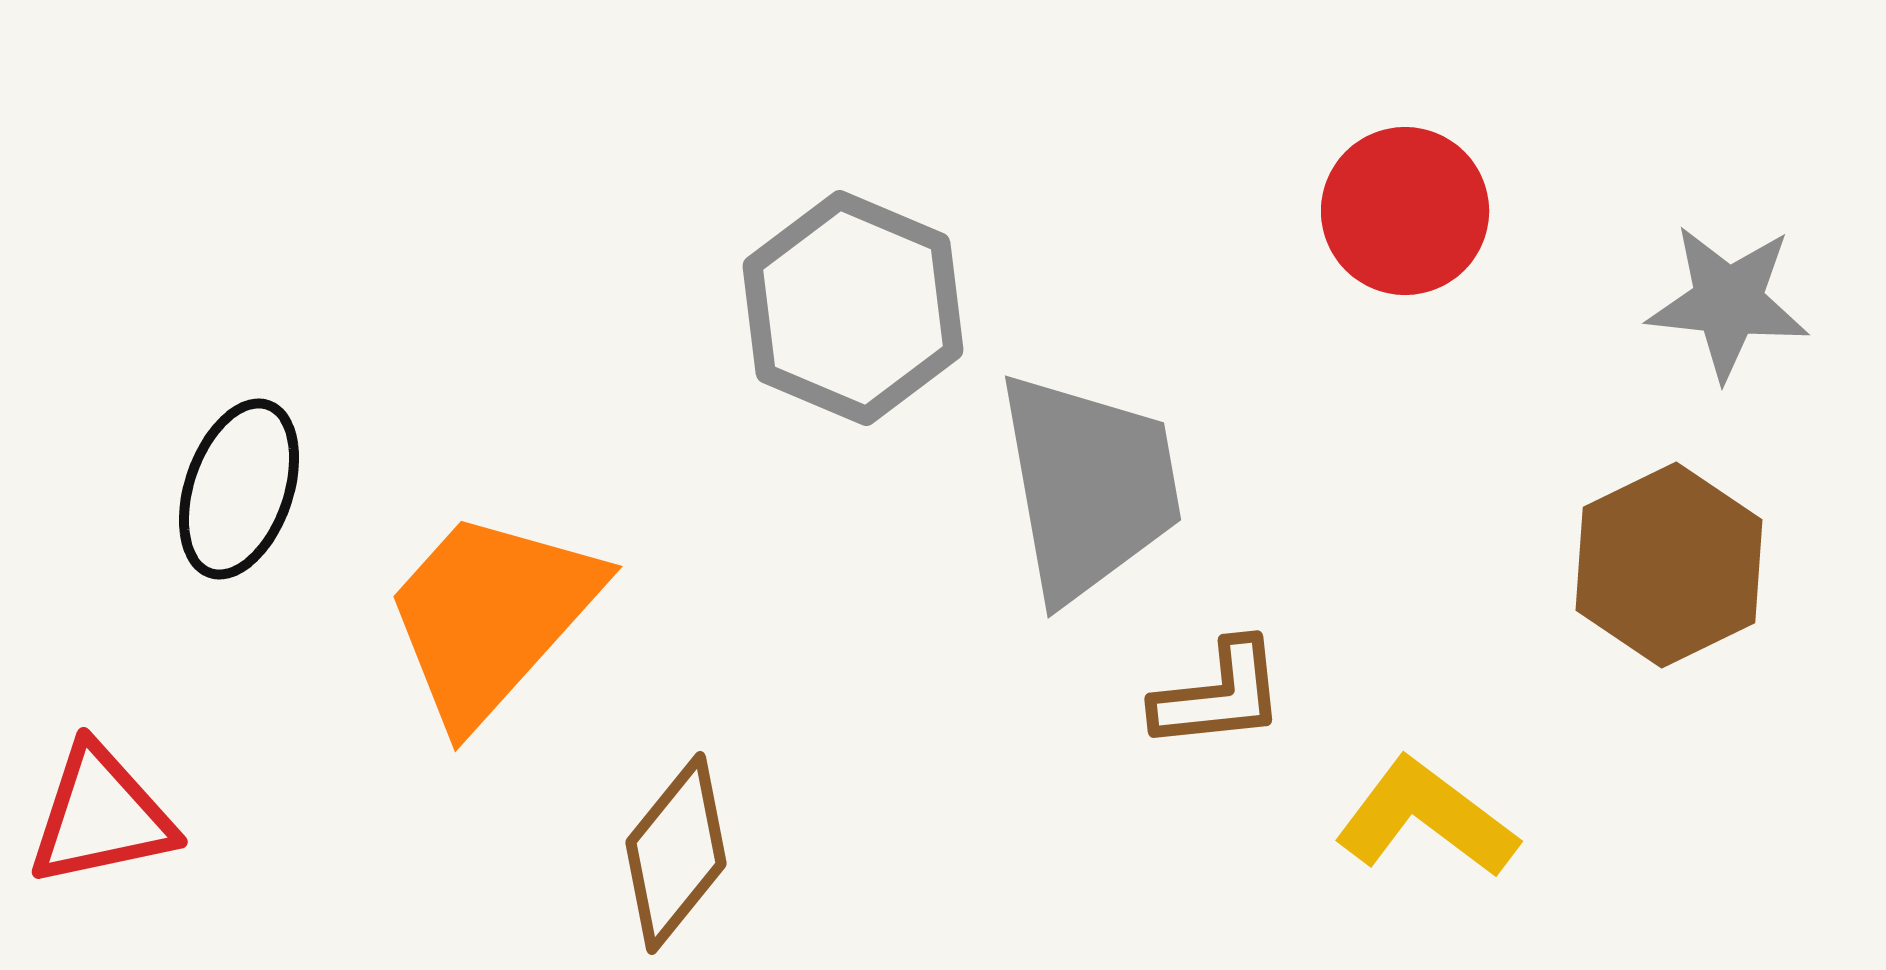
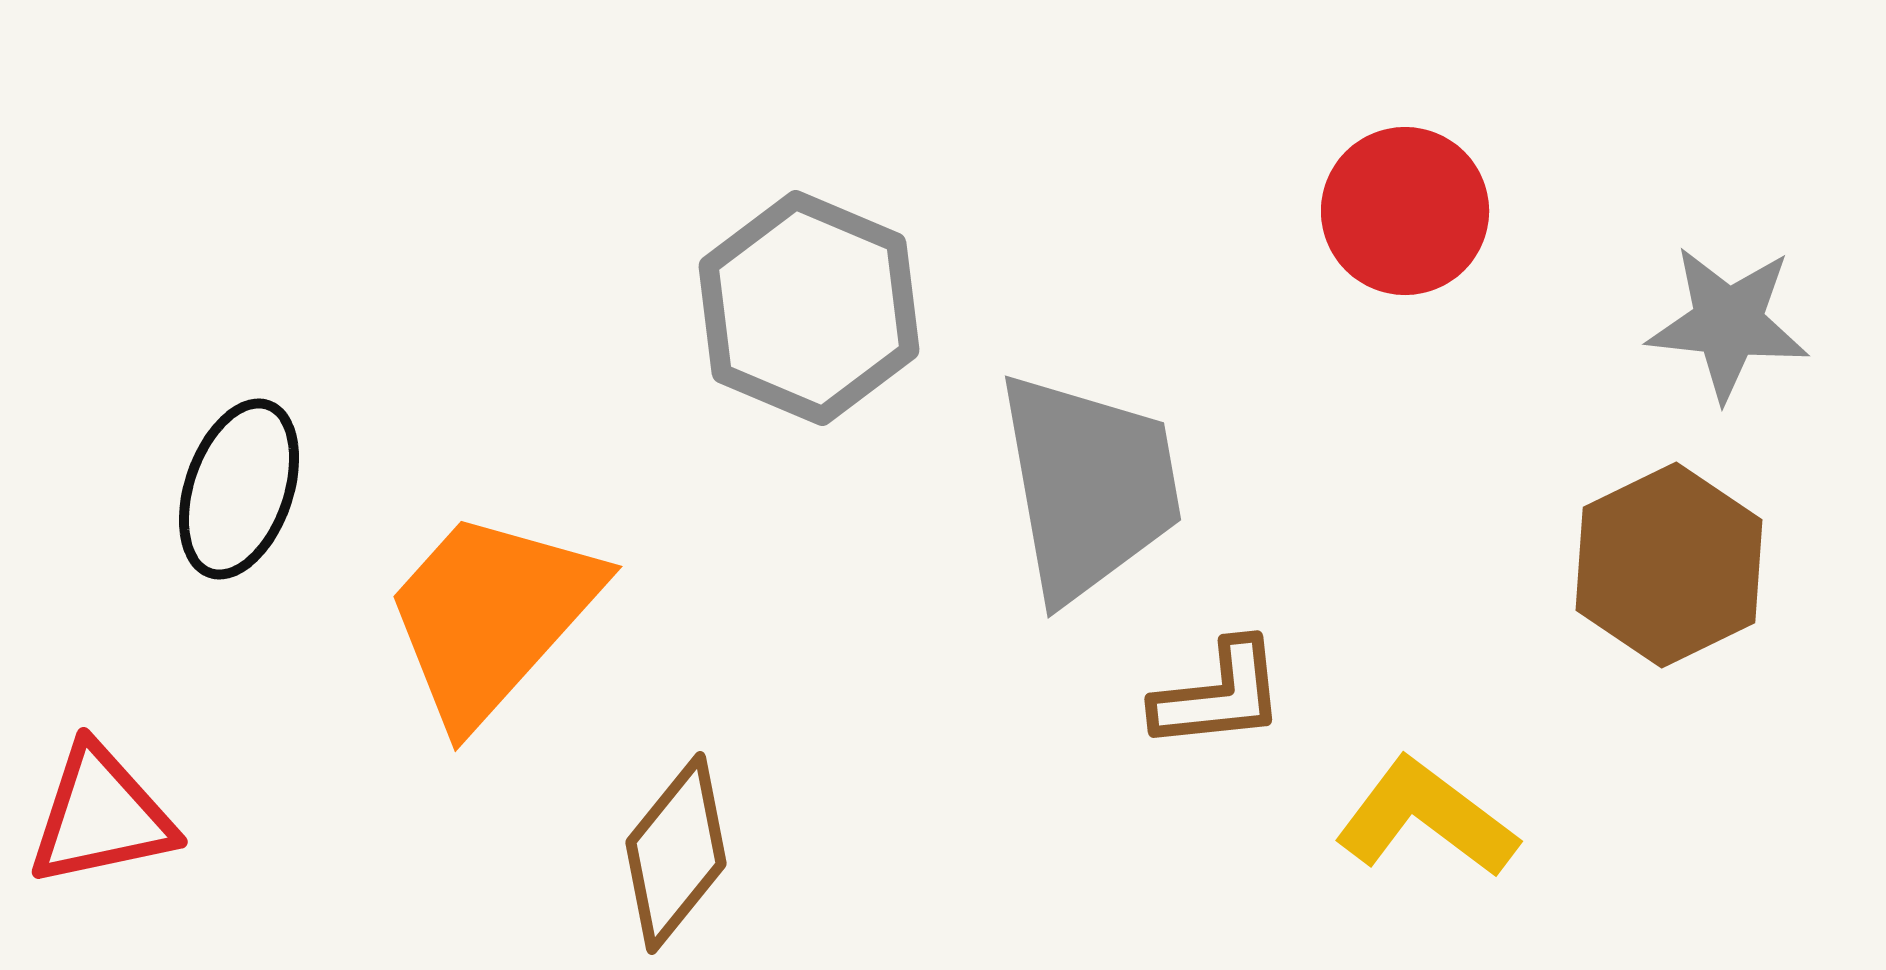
gray star: moved 21 px down
gray hexagon: moved 44 px left
